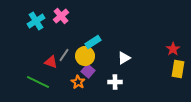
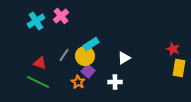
cyan rectangle: moved 2 px left, 2 px down
red star: rotated 16 degrees counterclockwise
red triangle: moved 11 px left, 1 px down
yellow rectangle: moved 1 px right, 1 px up
